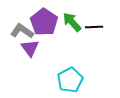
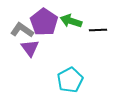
green arrow: moved 1 px left, 1 px up; rotated 30 degrees counterclockwise
black line: moved 4 px right, 3 px down
gray L-shape: moved 1 px up
